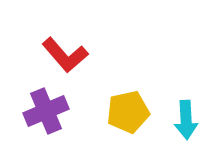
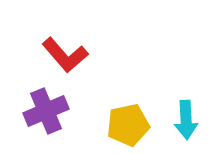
yellow pentagon: moved 13 px down
